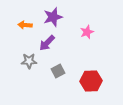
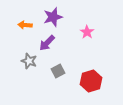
pink star: rotated 16 degrees counterclockwise
gray star: rotated 21 degrees clockwise
red hexagon: rotated 15 degrees counterclockwise
